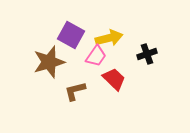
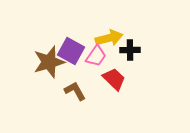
purple square: moved 16 px down
black cross: moved 17 px left, 4 px up; rotated 18 degrees clockwise
brown L-shape: rotated 75 degrees clockwise
